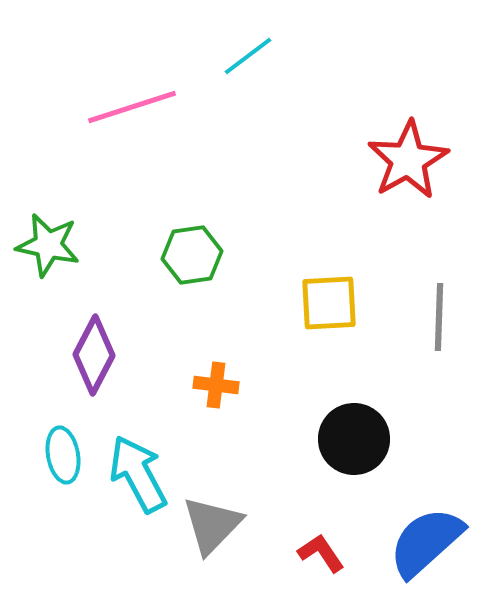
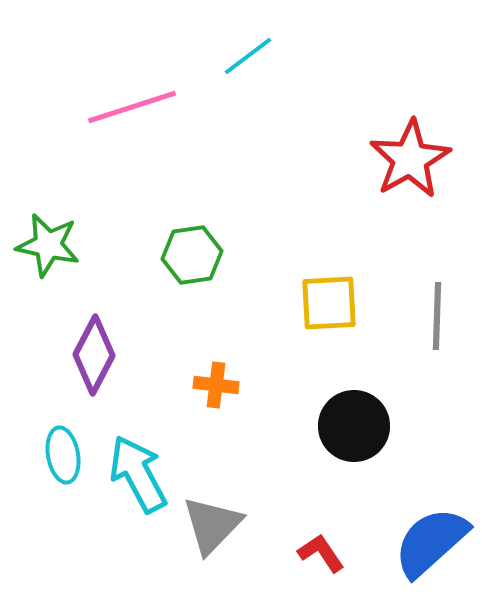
red star: moved 2 px right, 1 px up
gray line: moved 2 px left, 1 px up
black circle: moved 13 px up
blue semicircle: moved 5 px right
